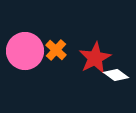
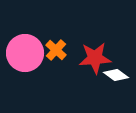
pink circle: moved 2 px down
red star: rotated 24 degrees clockwise
